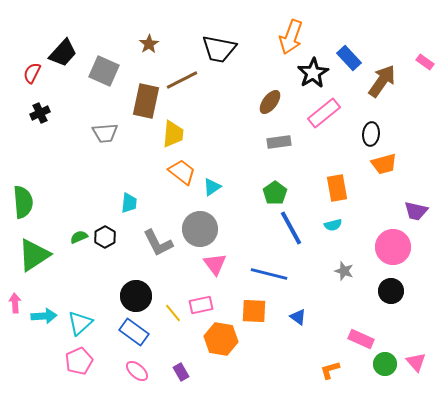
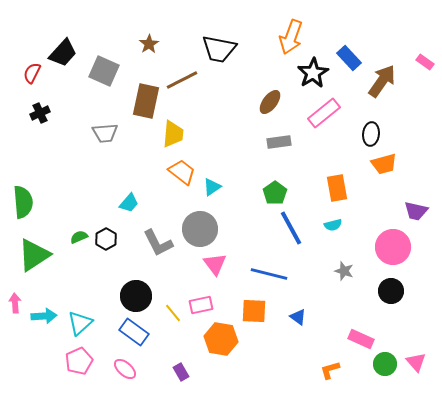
cyan trapezoid at (129, 203): rotated 35 degrees clockwise
black hexagon at (105, 237): moved 1 px right, 2 px down
pink ellipse at (137, 371): moved 12 px left, 2 px up
